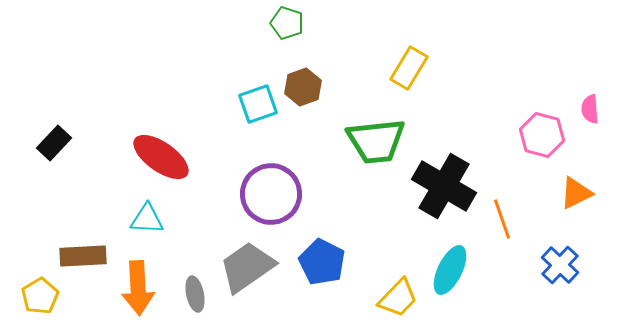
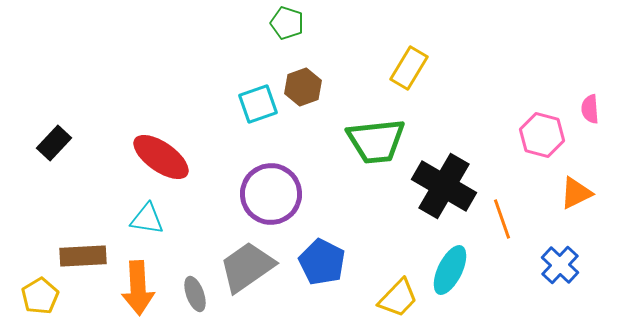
cyan triangle: rotated 6 degrees clockwise
gray ellipse: rotated 8 degrees counterclockwise
